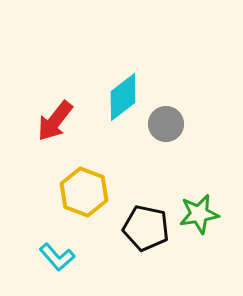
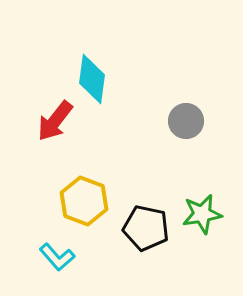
cyan diamond: moved 31 px left, 18 px up; rotated 45 degrees counterclockwise
gray circle: moved 20 px right, 3 px up
yellow hexagon: moved 9 px down
green star: moved 3 px right
